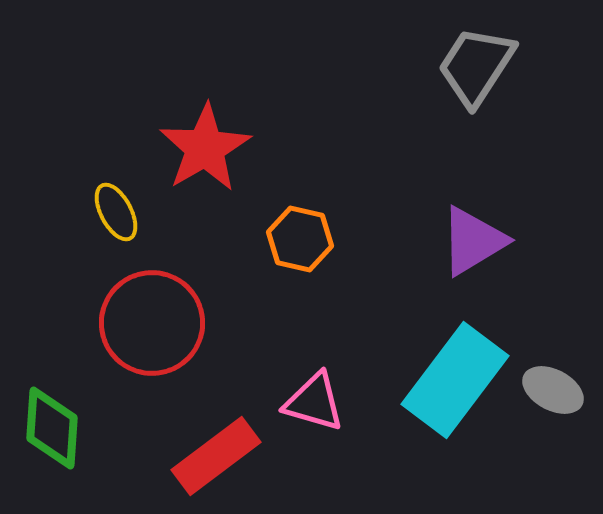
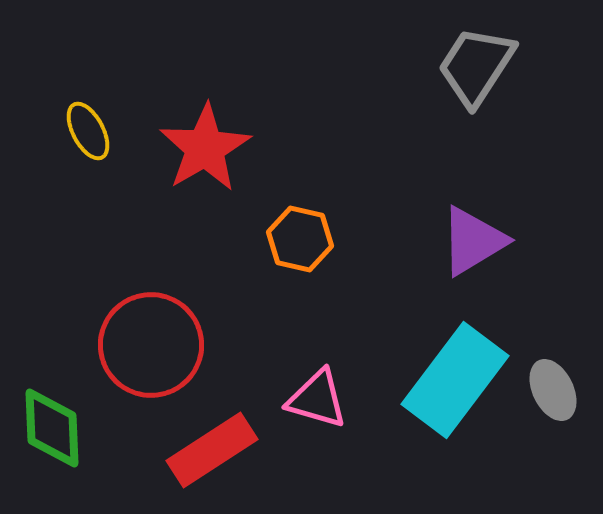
yellow ellipse: moved 28 px left, 81 px up
red circle: moved 1 px left, 22 px down
gray ellipse: rotated 36 degrees clockwise
pink triangle: moved 3 px right, 3 px up
green diamond: rotated 6 degrees counterclockwise
red rectangle: moved 4 px left, 6 px up; rotated 4 degrees clockwise
